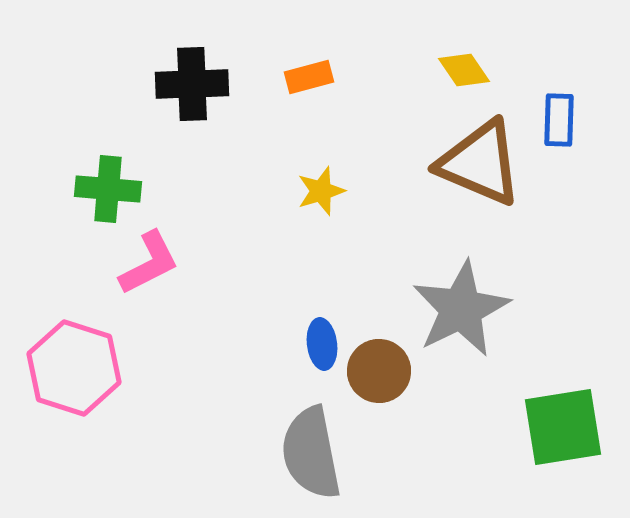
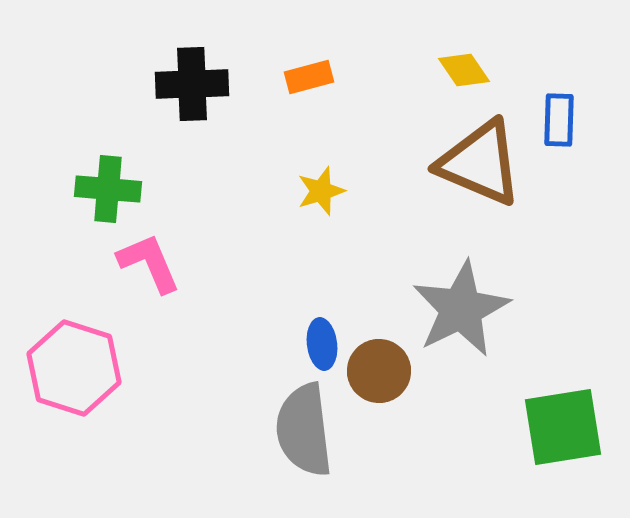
pink L-shape: rotated 86 degrees counterclockwise
gray semicircle: moved 7 px left, 23 px up; rotated 4 degrees clockwise
